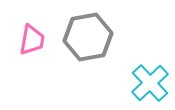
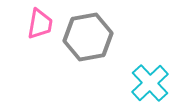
pink trapezoid: moved 8 px right, 16 px up
